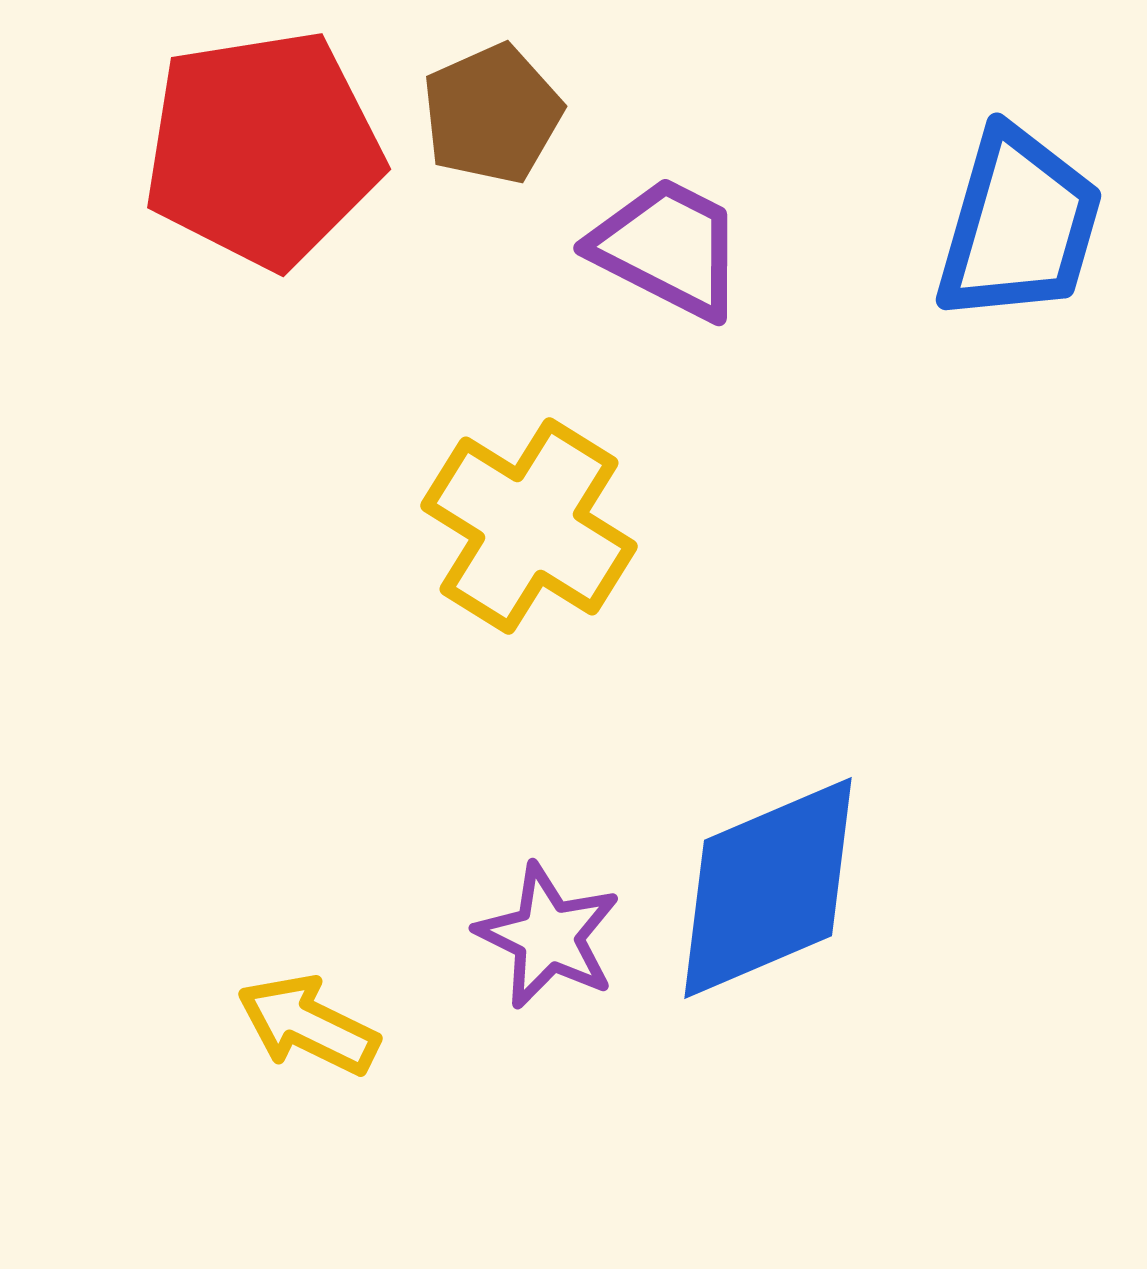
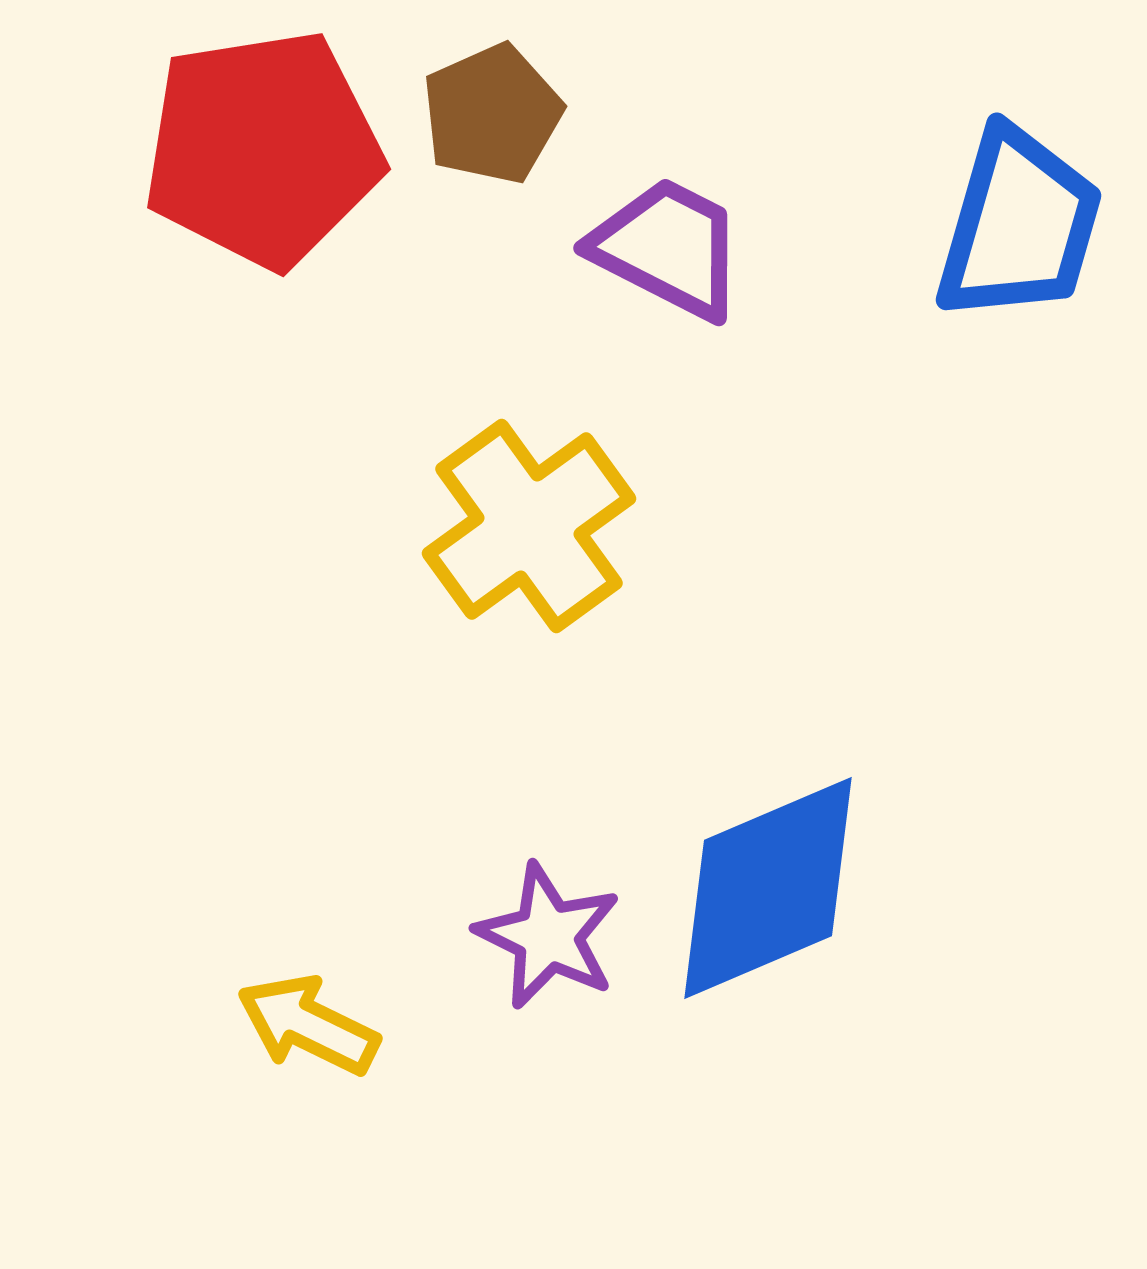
yellow cross: rotated 22 degrees clockwise
